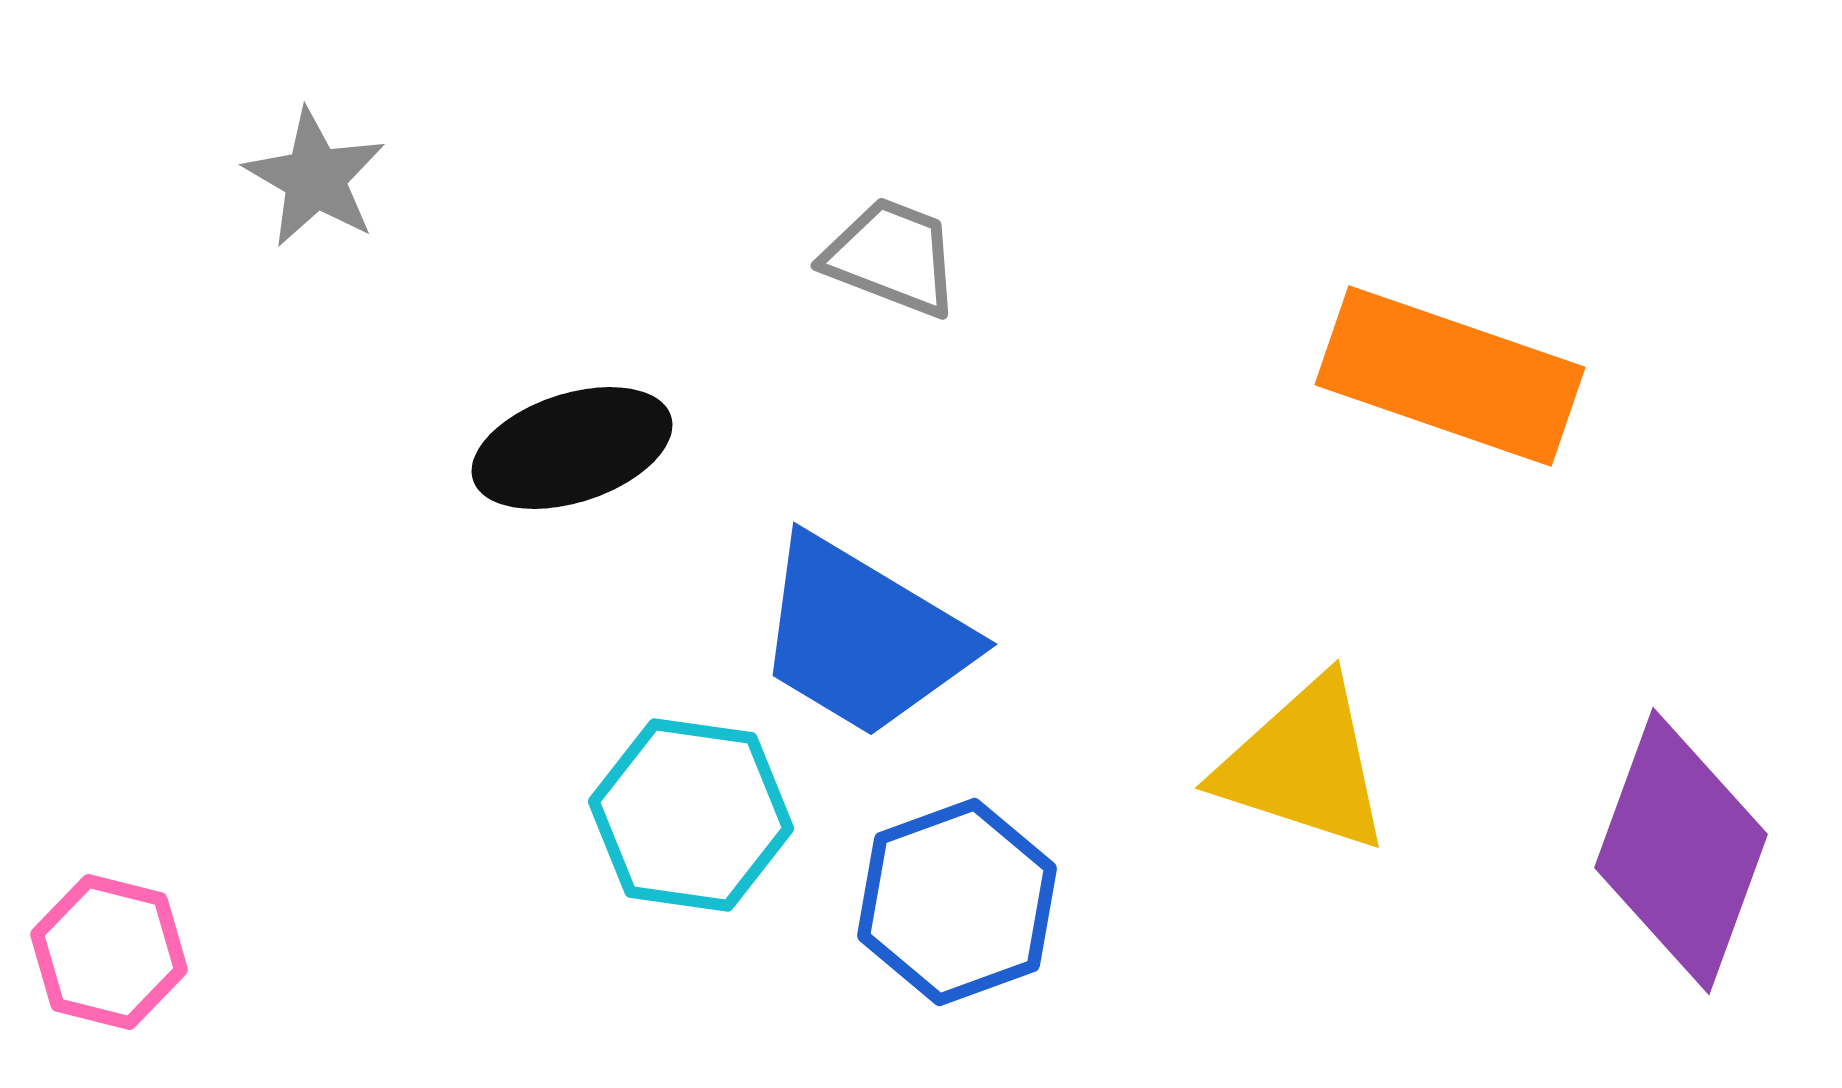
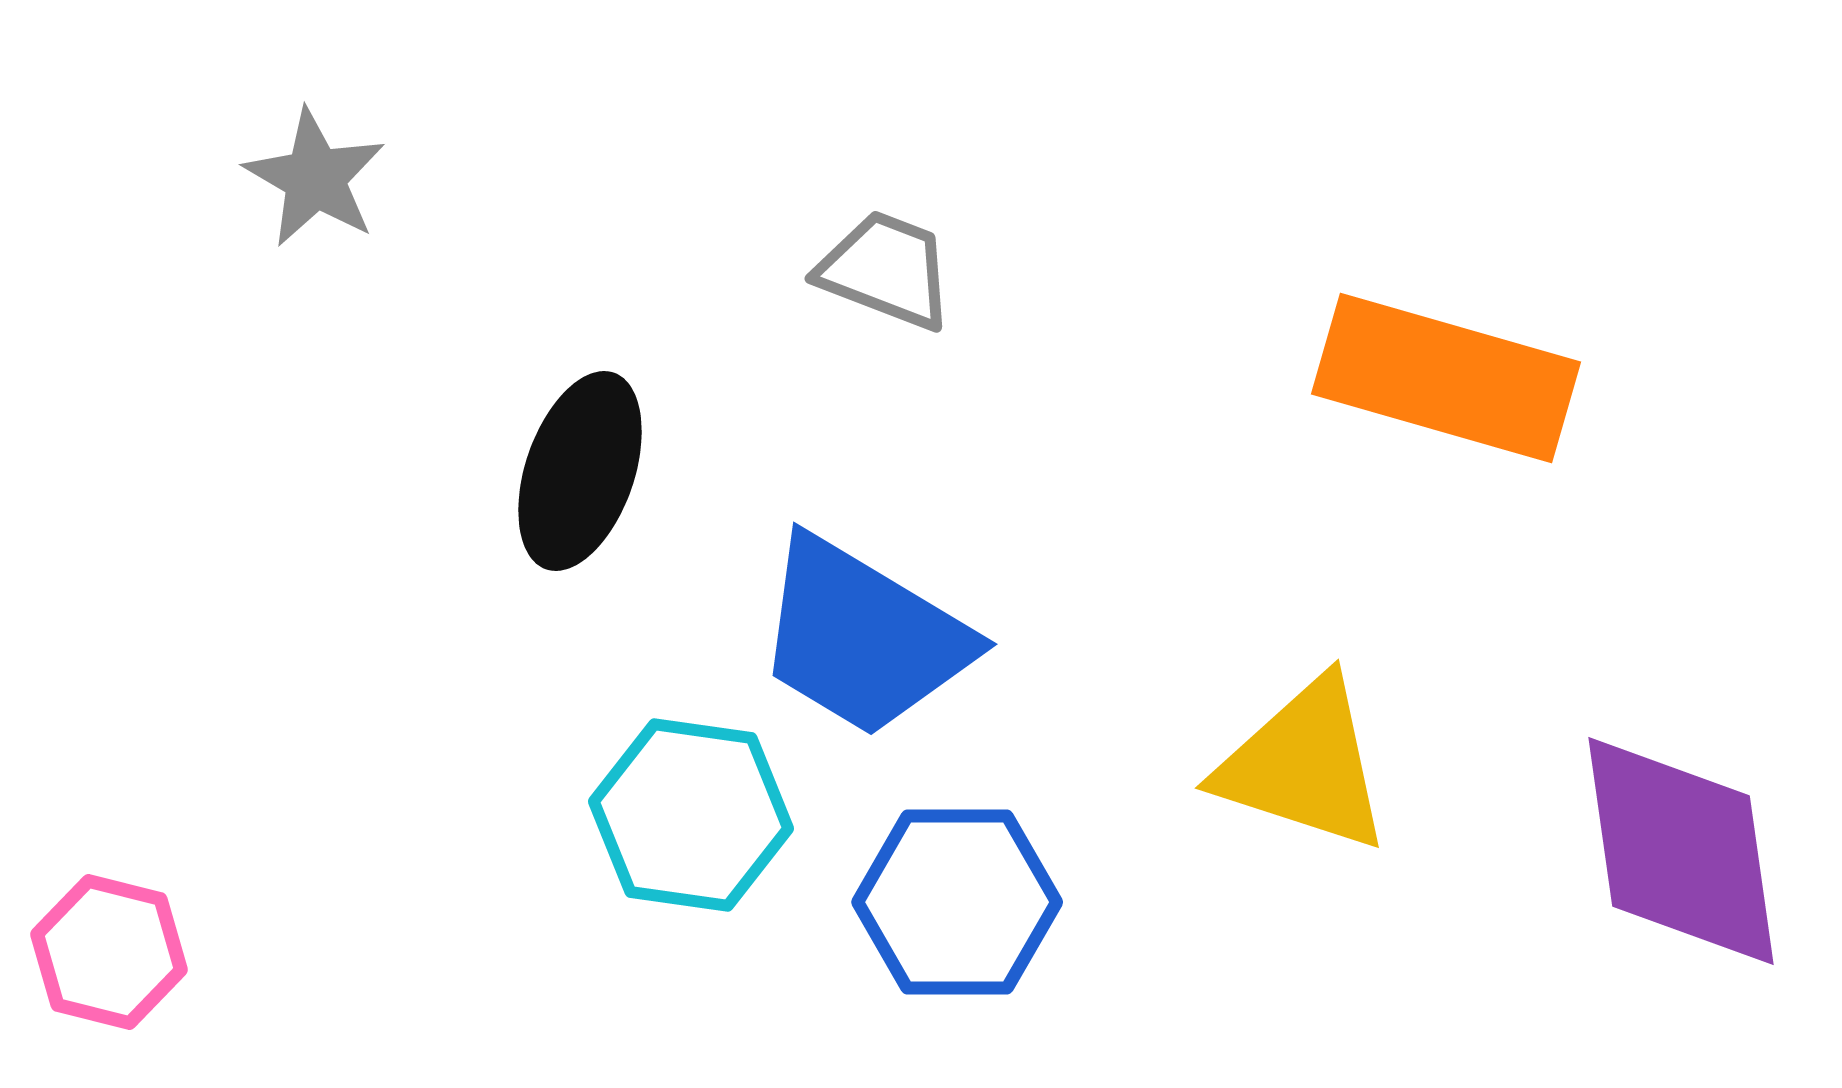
gray trapezoid: moved 6 px left, 13 px down
orange rectangle: moved 4 px left, 2 px down; rotated 3 degrees counterclockwise
black ellipse: moved 8 px right, 23 px down; rotated 53 degrees counterclockwise
purple diamond: rotated 28 degrees counterclockwise
blue hexagon: rotated 20 degrees clockwise
